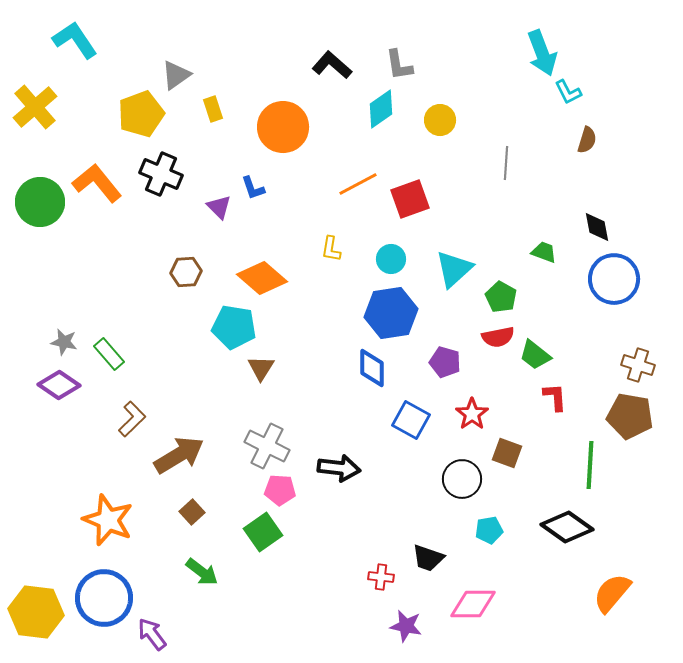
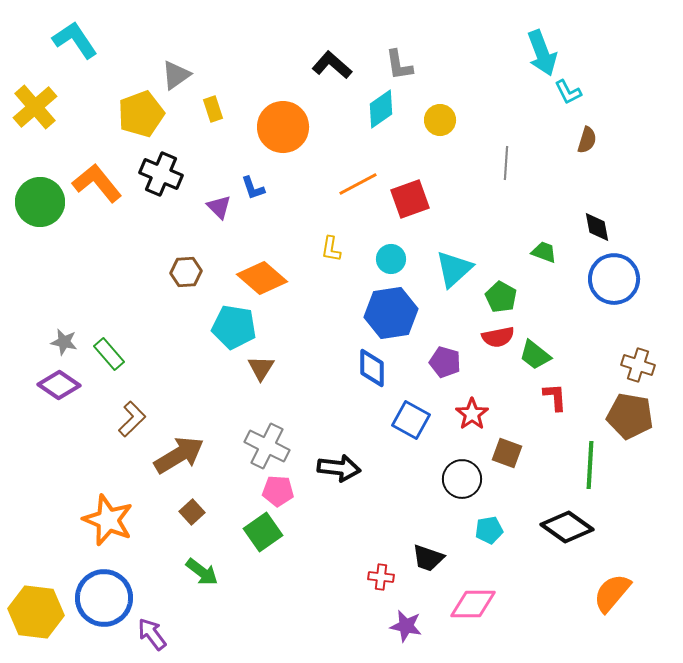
pink pentagon at (280, 490): moved 2 px left, 1 px down
